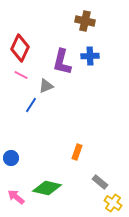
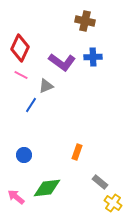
blue cross: moved 3 px right, 1 px down
purple L-shape: rotated 68 degrees counterclockwise
blue circle: moved 13 px right, 3 px up
green diamond: rotated 20 degrees counterclockwise
